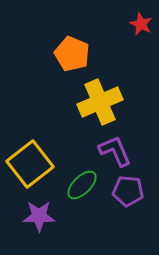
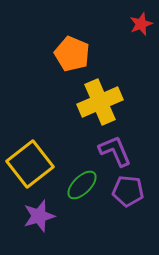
red star: rotated 25 degrees clockwise
purple star: rotated 16 degrees counterclockwise
